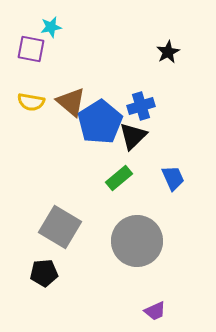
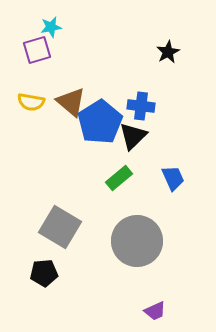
purple square: moved 6 px right, 1 px down; rotated 28 degrees counterclockwise
blue cross: rotated 24 degrees clockwise
